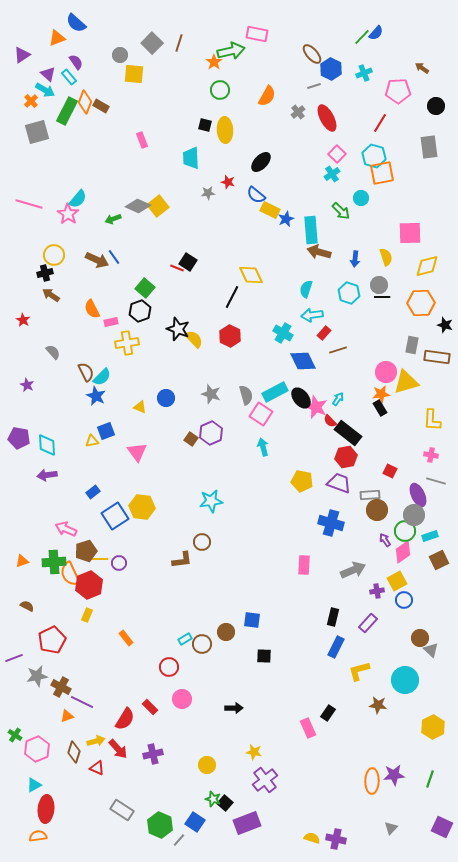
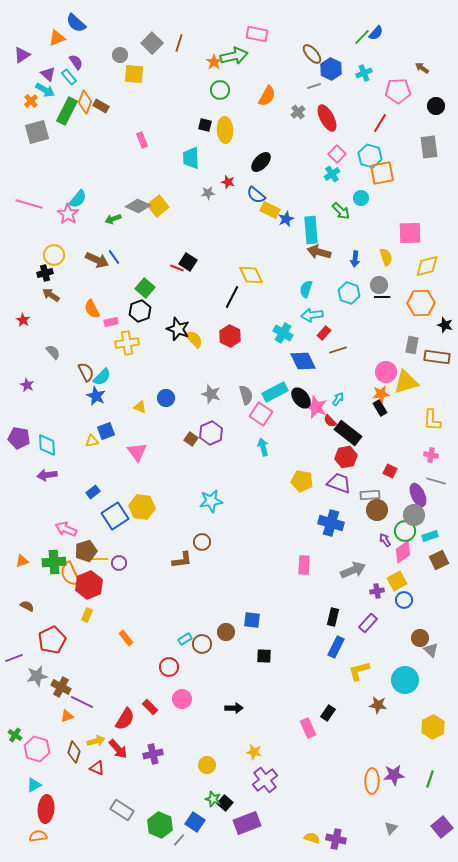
green arrow at (231, 51): moved 3 px right, 5 px down
cyan hexagon at (374, 156): moved 4 px left
pink hexagon at (37, 749): rotated 20 degrees counterclockwise
purple square at (442, 827): rotated 25 degrees clockwise
